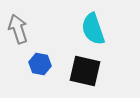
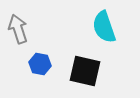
cyan semicircle: moved 11 px right, 2 px up
